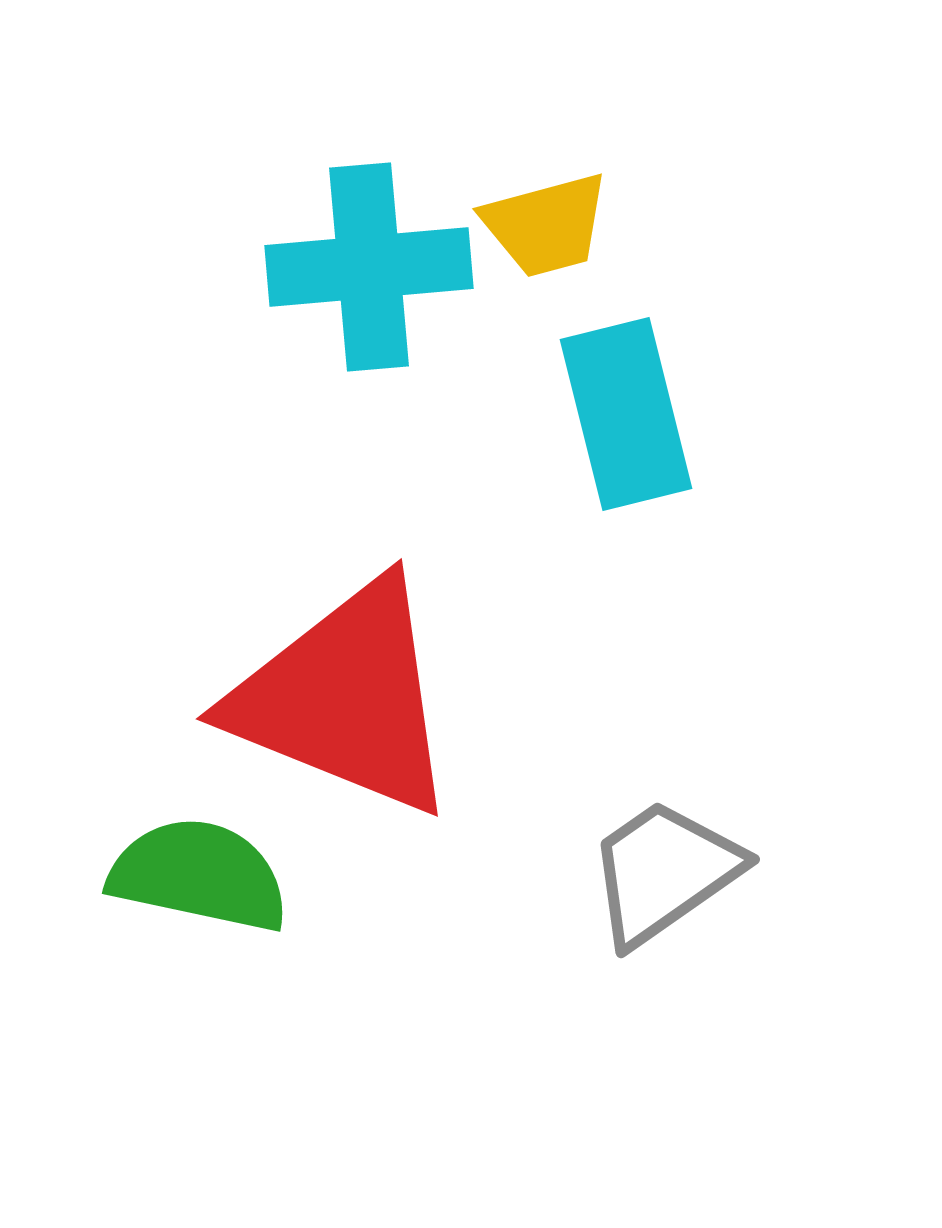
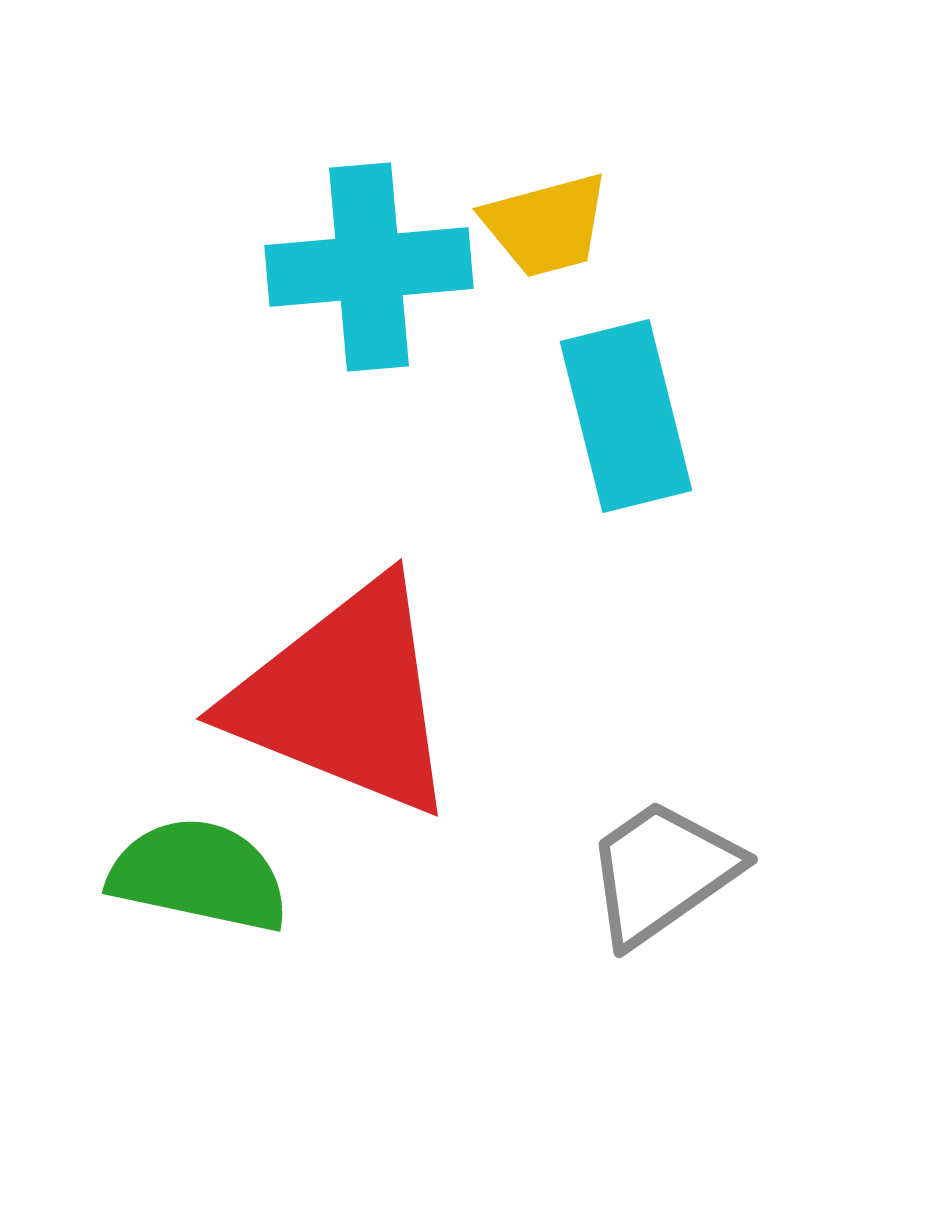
cyan rectangle: moved 2 px down
gray trapezoid: moved 2 px left
